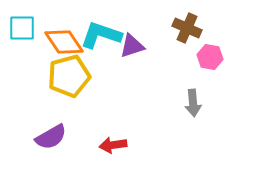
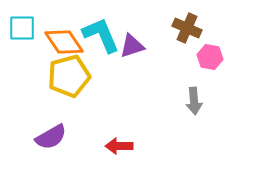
cyan L-shape: rotated 48 degrees clockwise
gray arrow: moved 1 px right, 2 px up
red arrow: moved 6 px right, 1 px down; rotated 8 degrees clockwise
